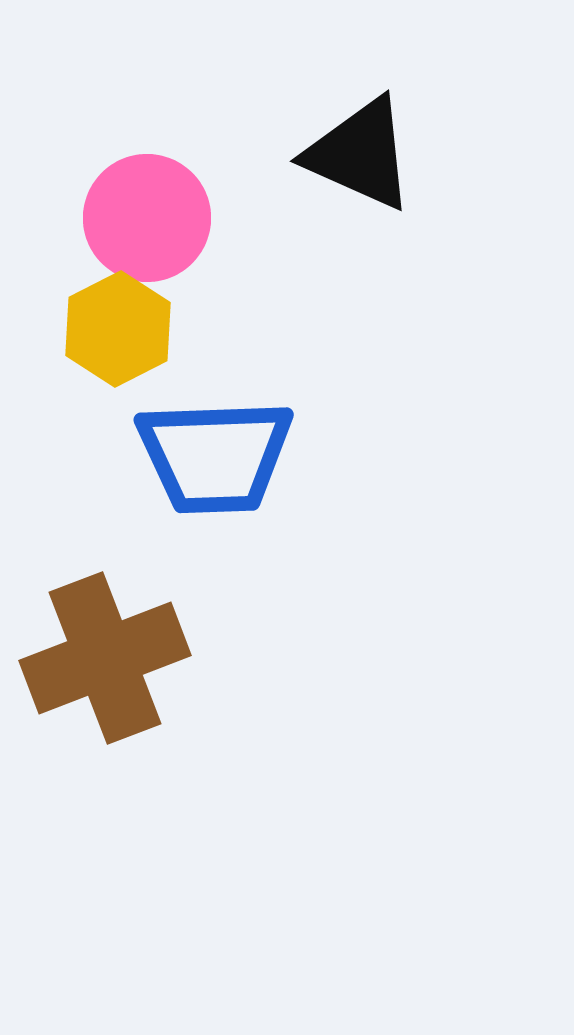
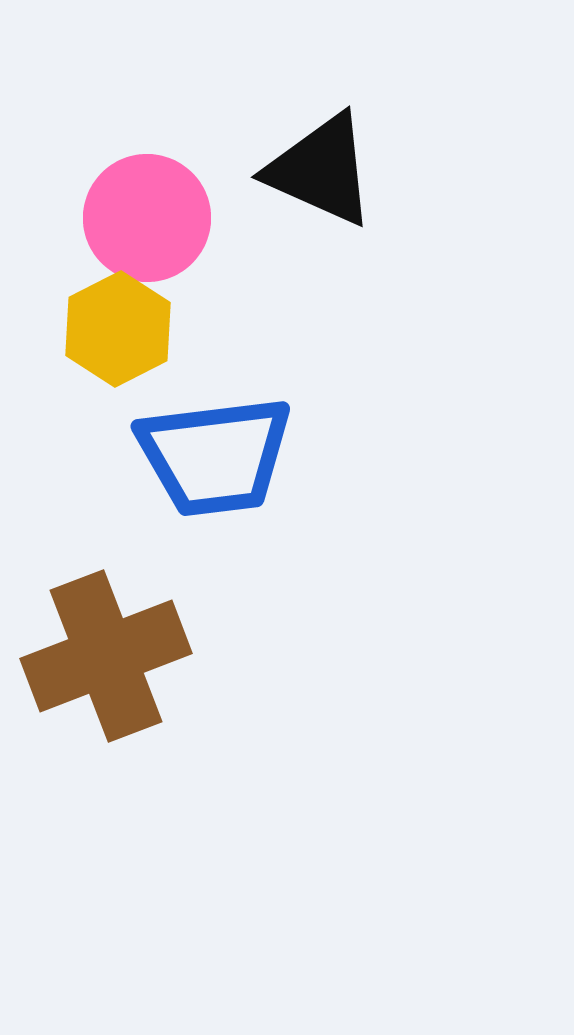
black triangle: moved 39 px left, 16 px down
blue trapezoid: rotated 5 degrees counterclockwise
brown cross: moved 1 px right, 2 px up
